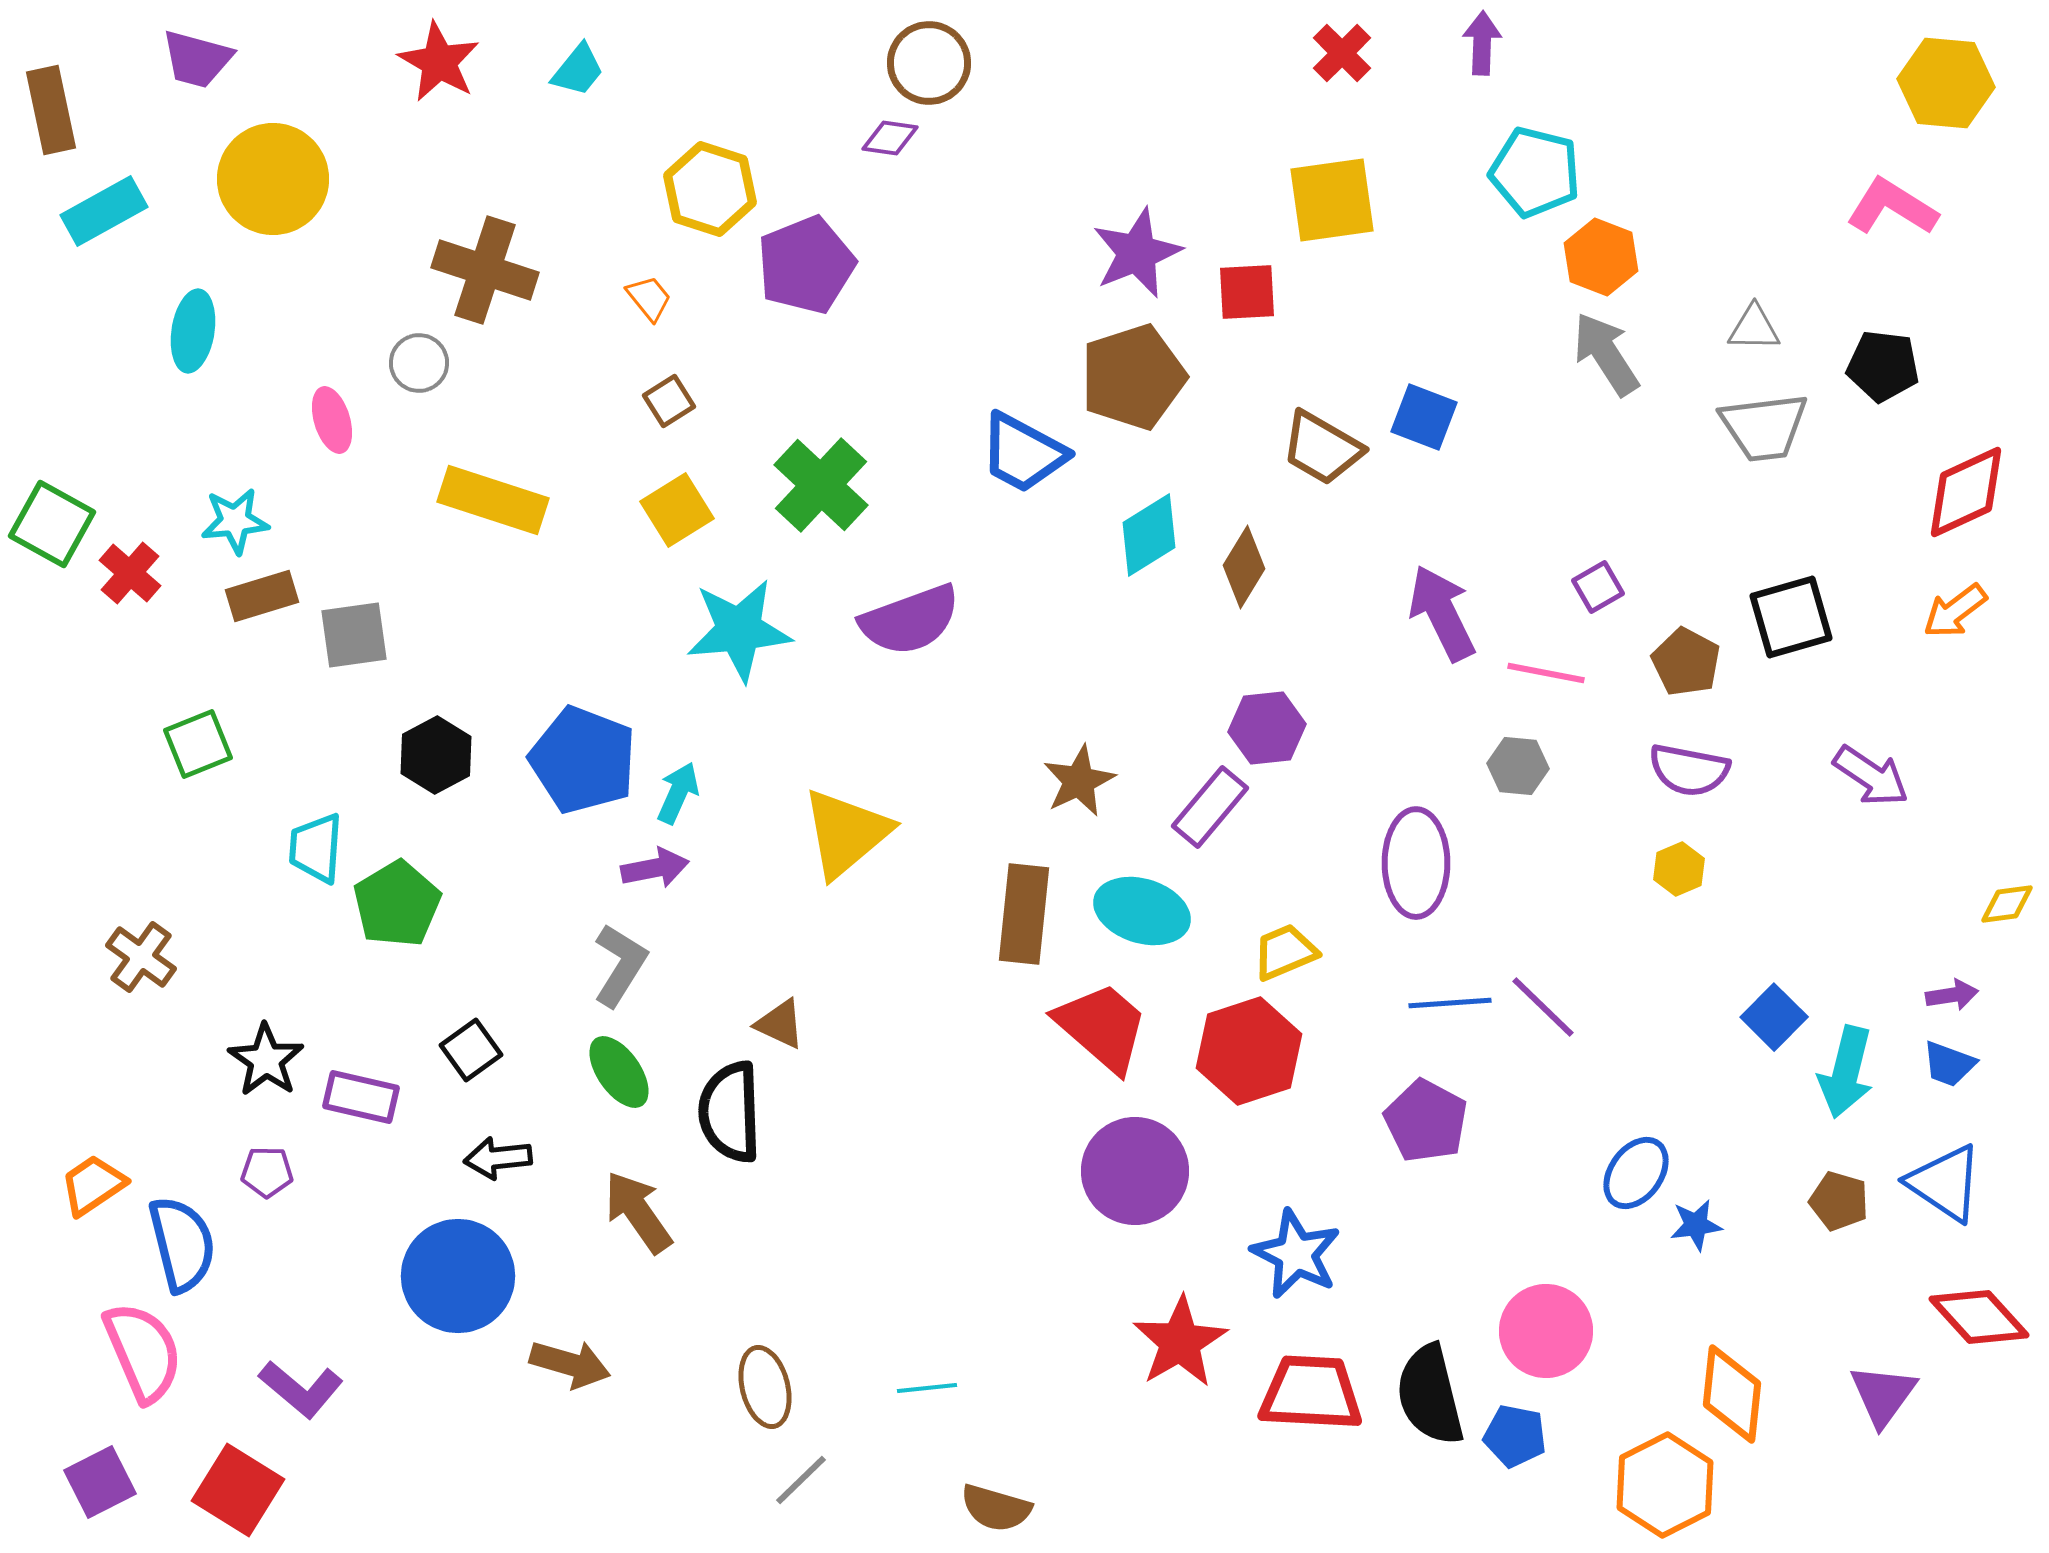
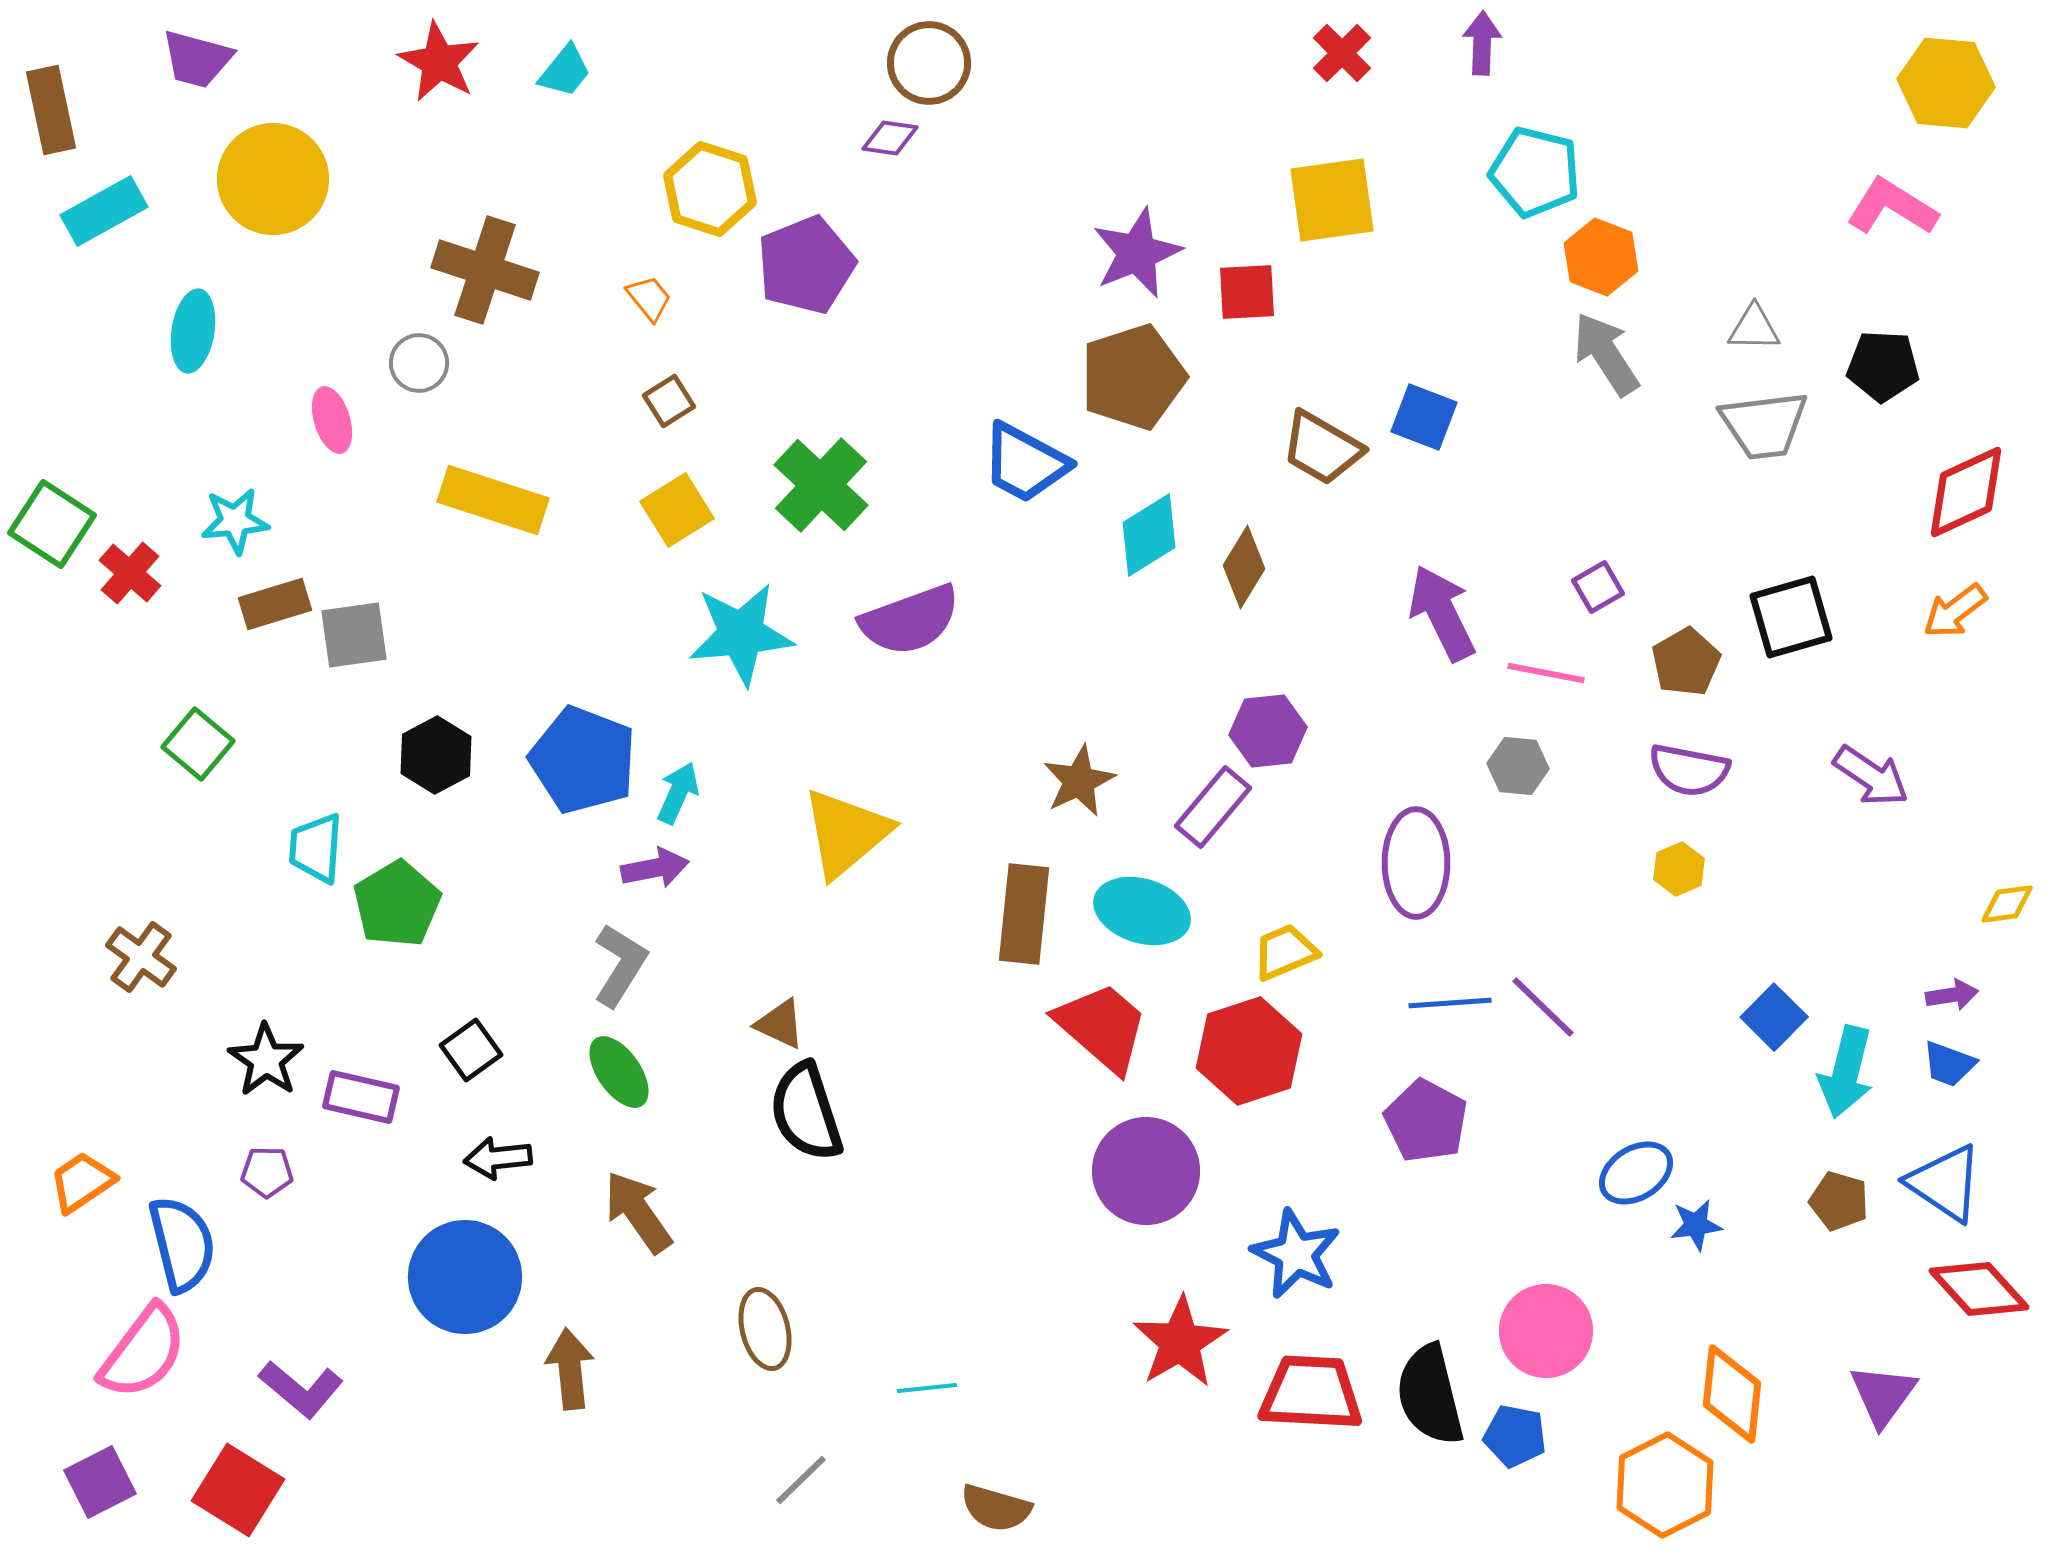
cyan trapezoid at (578, 70): moved 13 px left, 1 px down
black pentagon at (1883, 366): rotated 4 degrees counterclockwise
gray trapezoid at (1764, 427): moved 2 px up
blue trapezoid at (1023, 453): moved 2 px right, 10 px down
green square at (52, 524): rotated 4 degrees clockwise
brown rectangle at (262, 596): moved 13 px right, 8 px down
cyan star at (739, 630): moved 2 px right, 4 px down
brown pentagon at (1686, 662): rotated 14 degrees clockwise
purple hexagon at (1267, 728): moved 1 px right, 3 px down
green square at (198, 744): rotated 28 degrees counterclockwise
purple rectangle at (1210, 807): moved 3 px right
black semicircle at (730, 1112): moved 76 px right; rotated 16 degrees counterclockwise
purple circle at (1135, 1171): moved 11 px right
blue ellipse at (1636, 1173): rotated 22 degrees clockwise
orange trapezoid at (93, 1185): moved 11 px left, 3 px up
blue circle at (458, 1276): moved 7 px right, 1 px down
red diamond at (1979, 1317): moved 28 px up
pink semicircle at (143, 1352): rotated 60 degrees clockwise
brown arrow at (570, 1364): moved 5 px down; rotated 112 degrees counterclockwise
brown ellipse at (765, 1387): moved 58 px up
